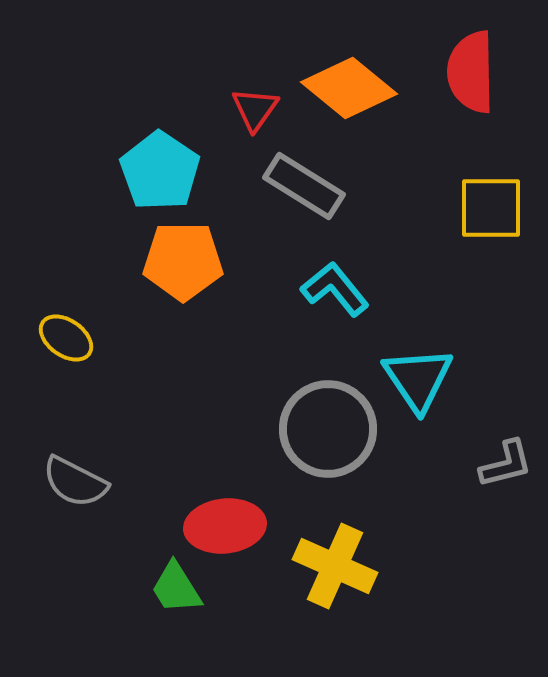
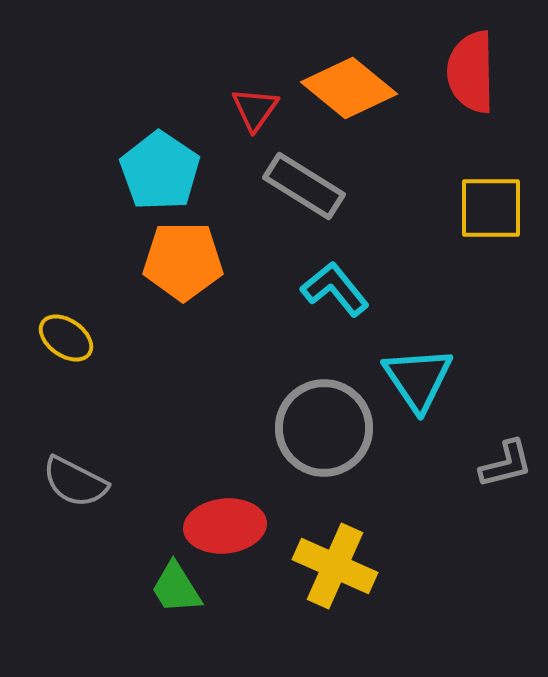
gray circle: moved 4 px left, 1 px up
